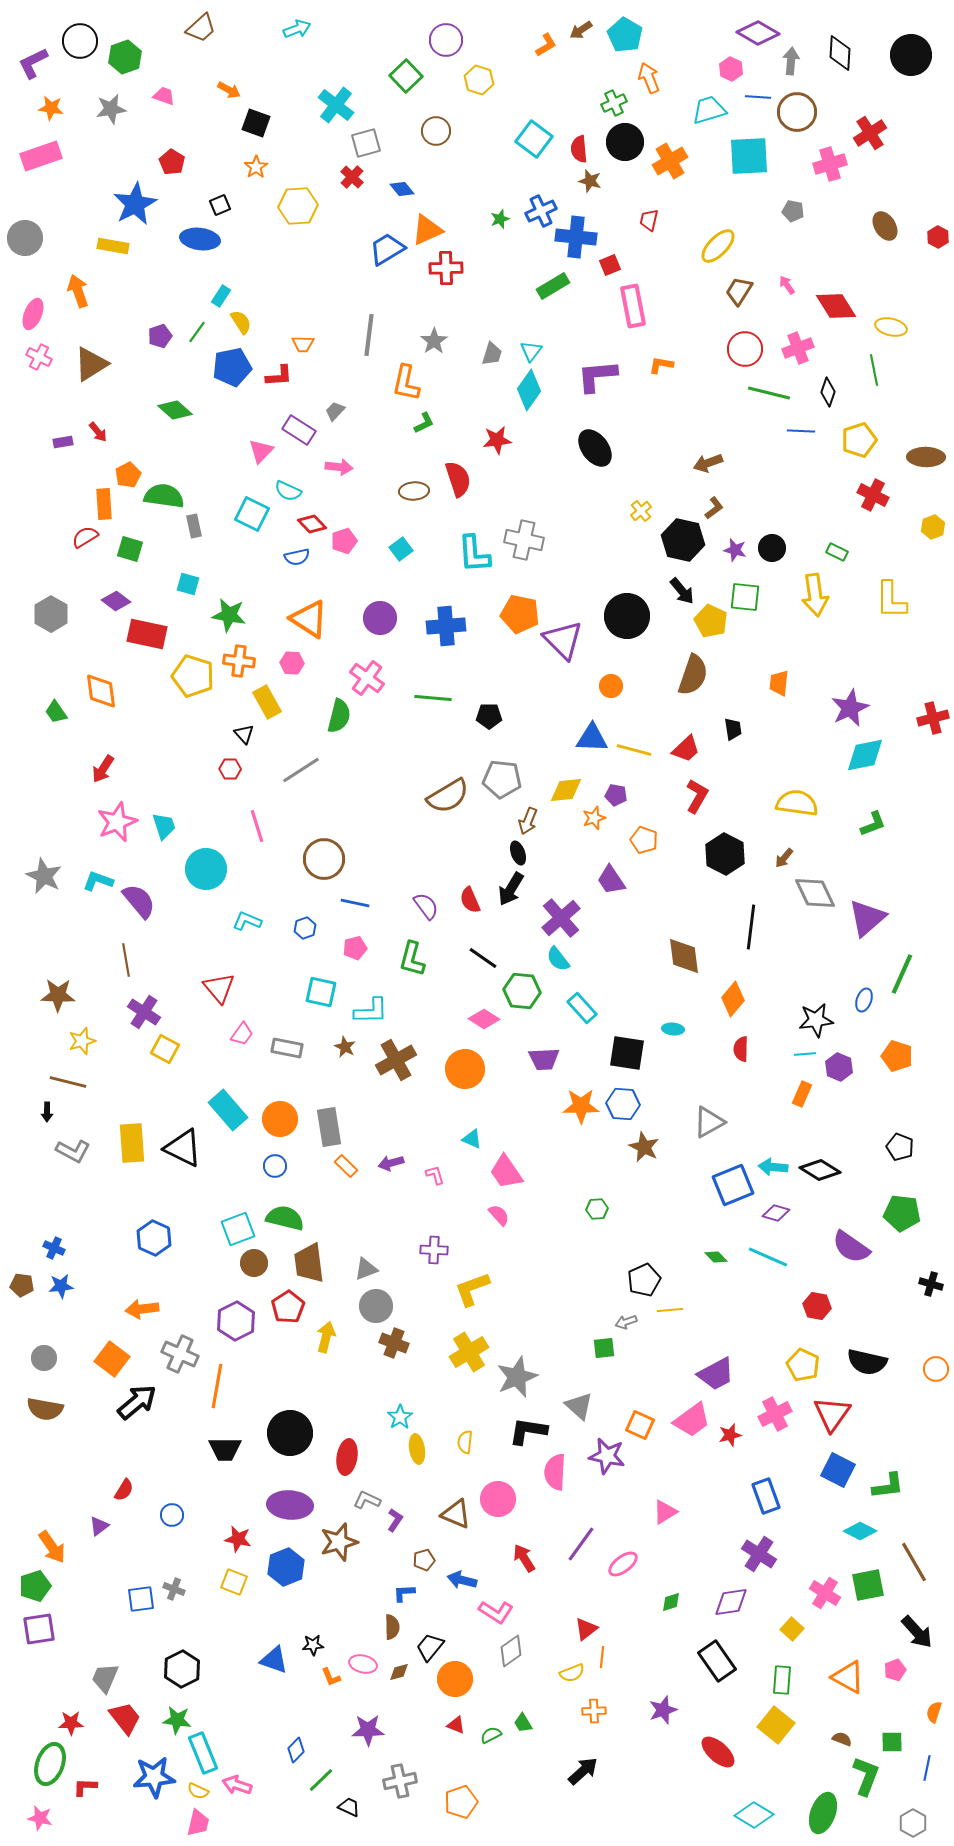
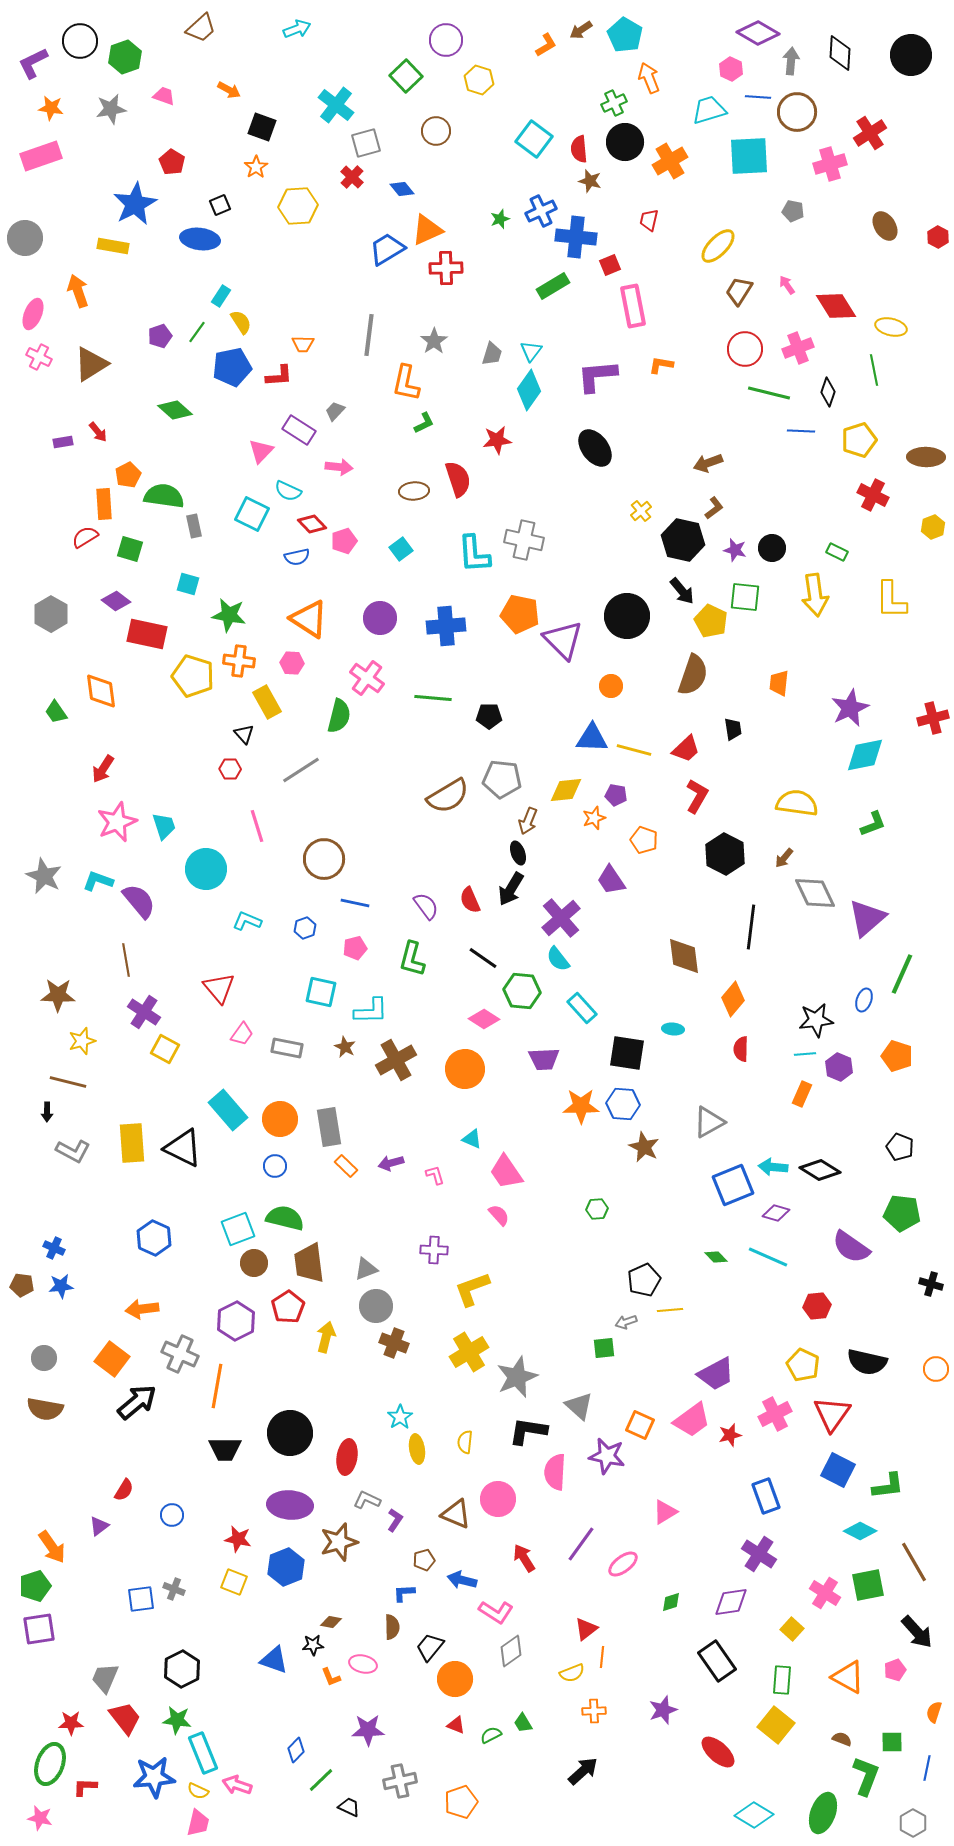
black square at (256, 123): moved 6 px right, 4 px down
red hexagon at (817, 1306): rotated 16 degrees counterclockwise
brown diamond at (399, 1672): moved 68 px left, 50 px up; rotated 25 degrees clockwise
